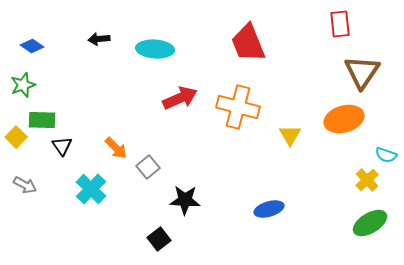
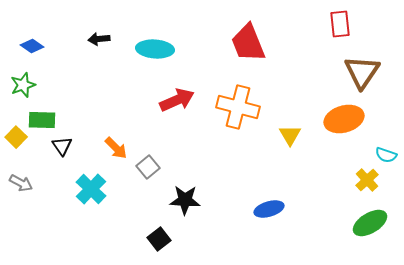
red arrow: moved 3 px left, 2 px down
gray arrow: moved 4 px left, 2 px up
